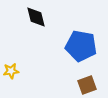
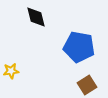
blue pentagon: moved 2 px left, 1 px down
brown square: rotated 12 degrees counterclockwise
